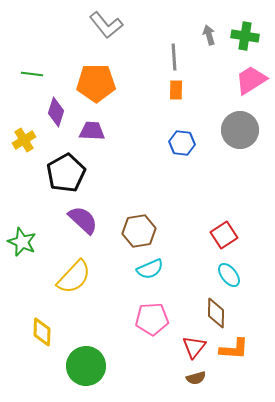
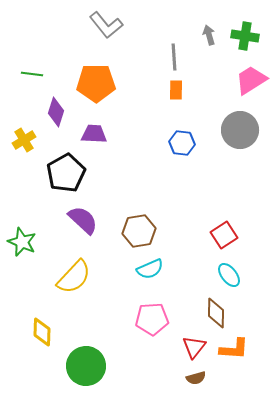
purple trapezoid: moved 2 px right, 3 px down
